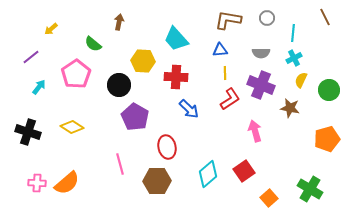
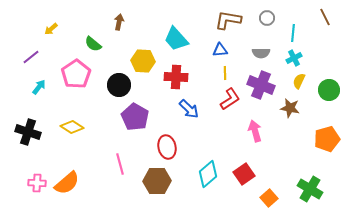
yellow semicircle: moved 2 px left, 1 px down
red square: moved 3 px down
